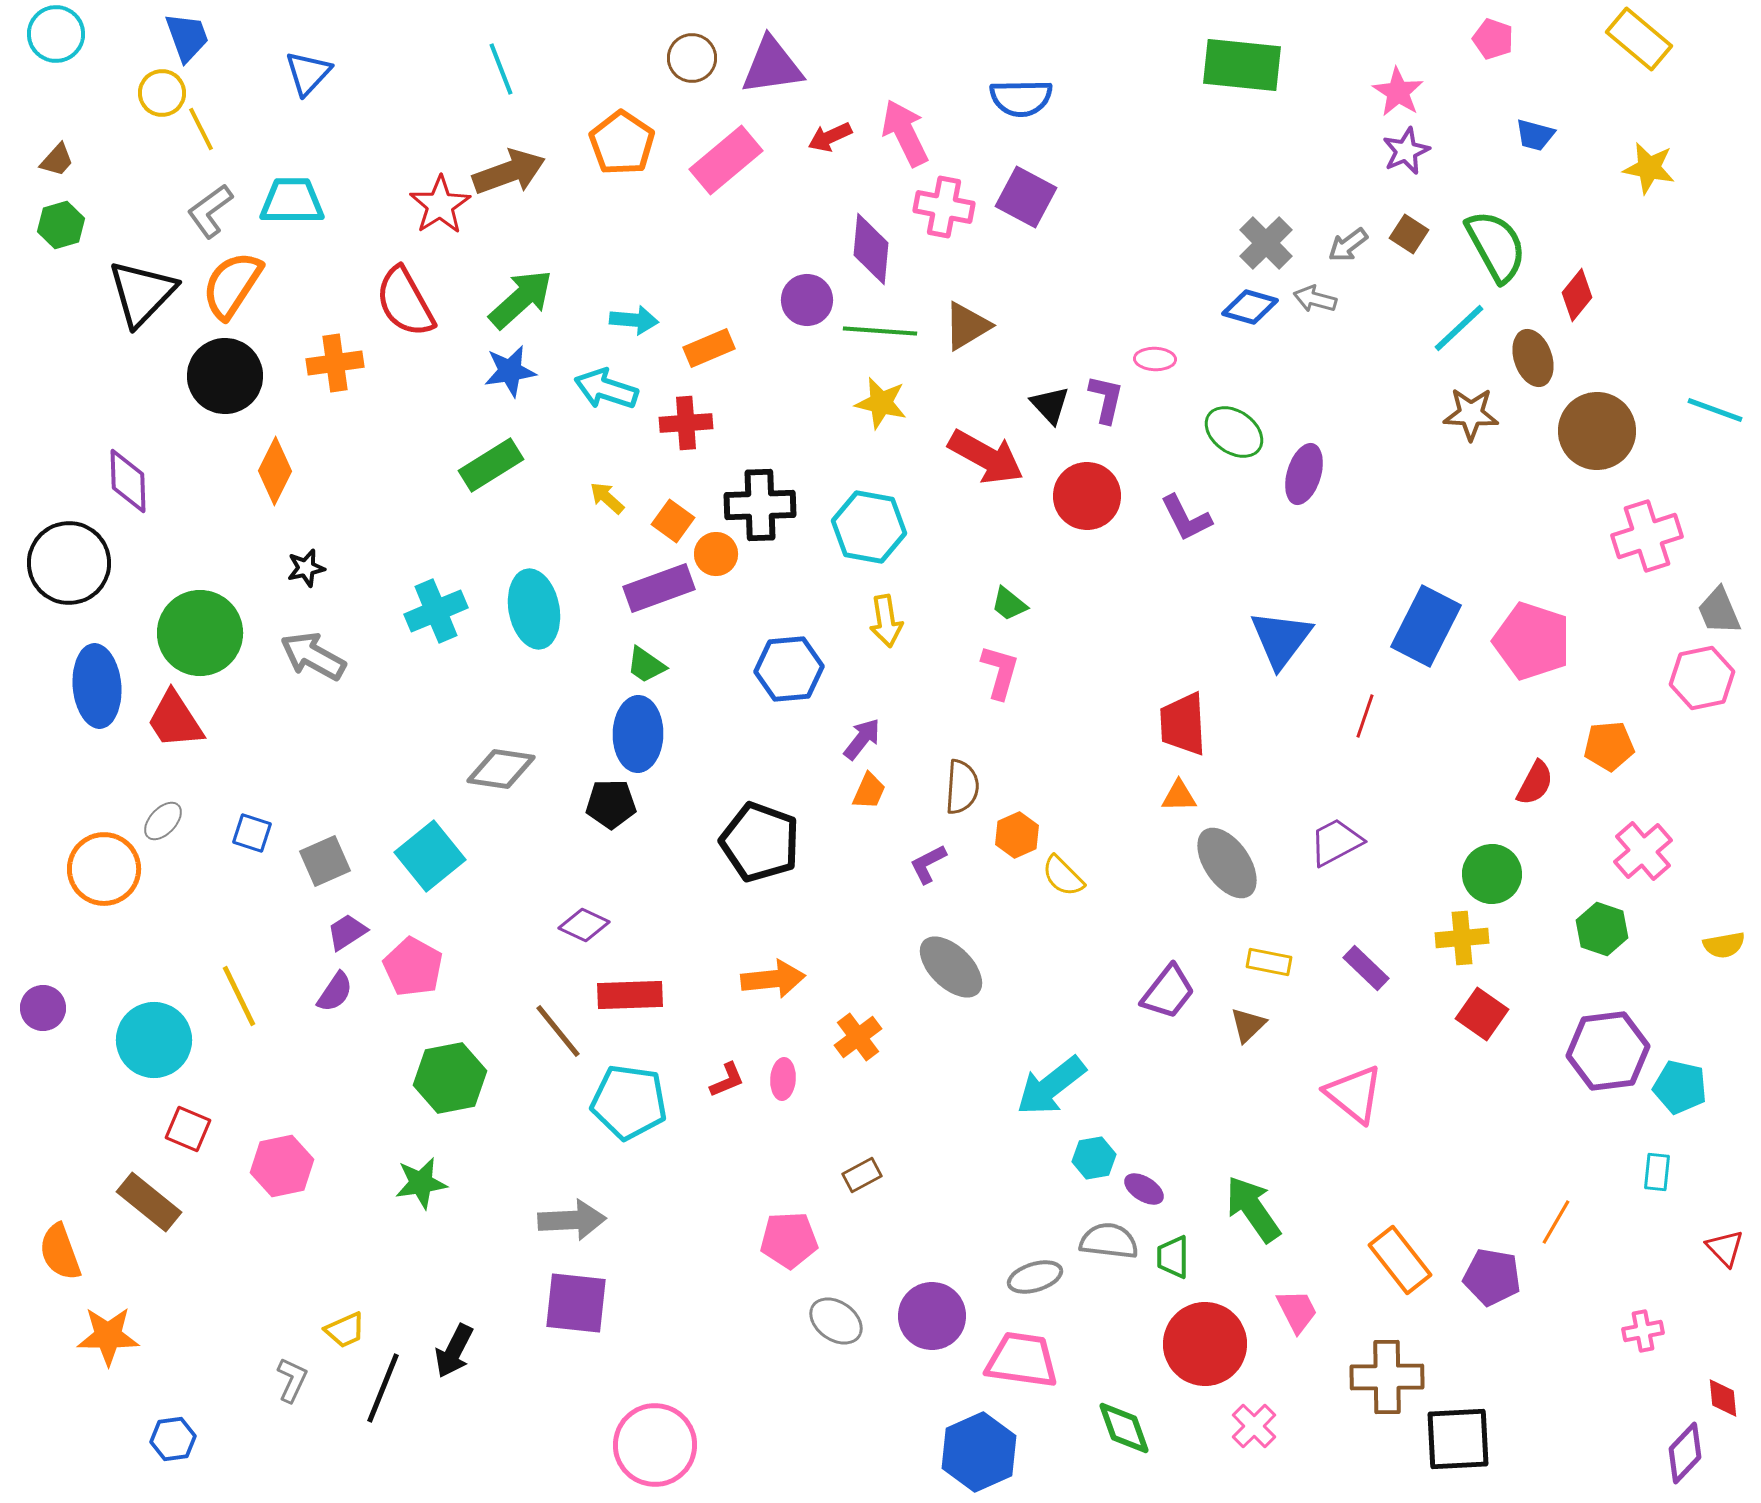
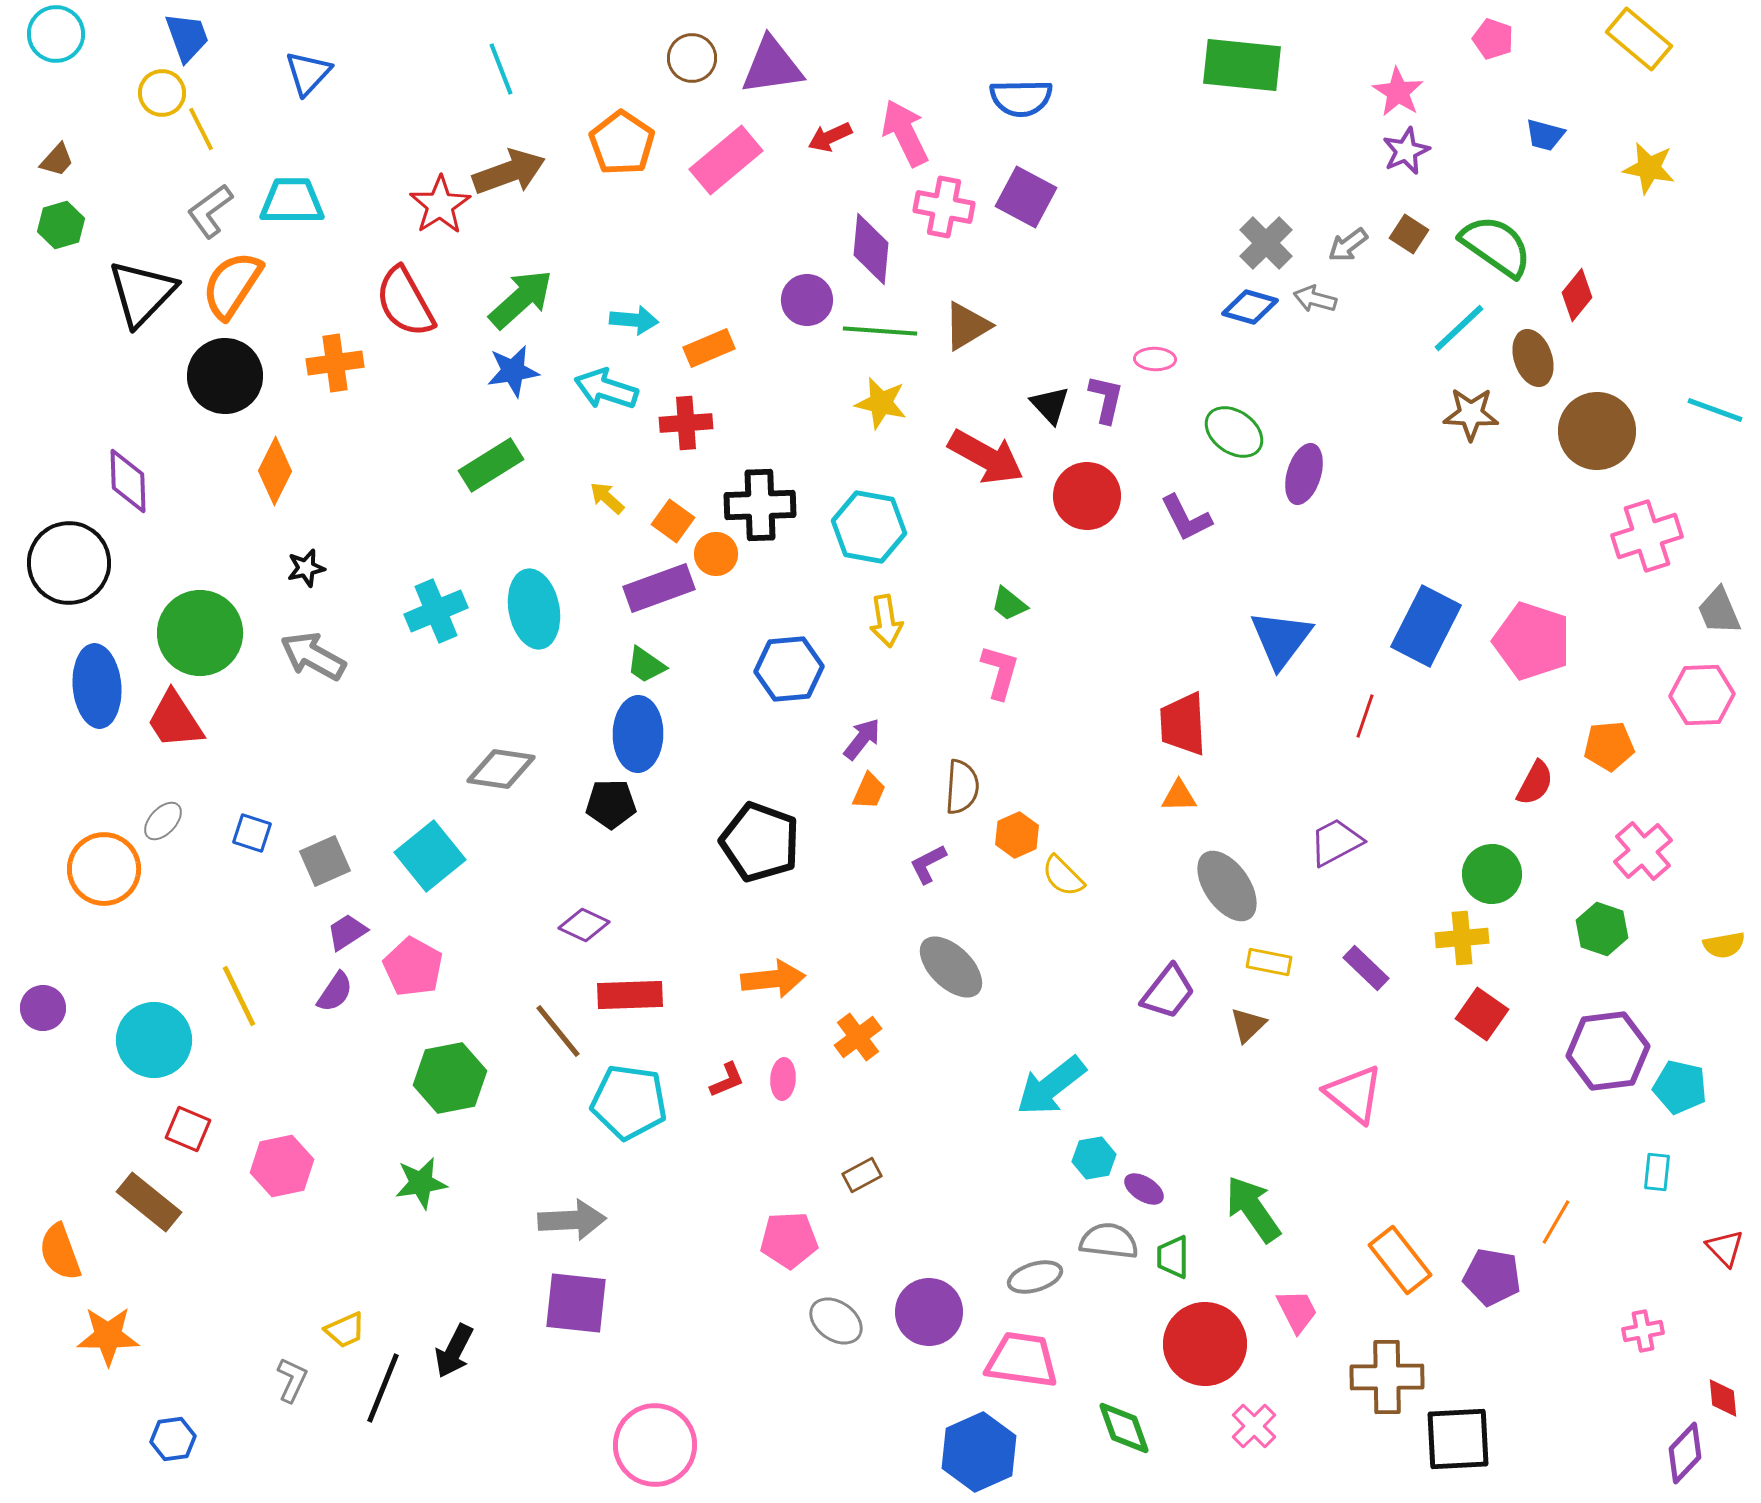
blue trapezoid at (1535, 135): moved 10 px right
green semicircle at (1496, 246): rotated 26 degrees counterclockwise
blue star at (510, 371): moved 3 px right
pink hexagon at (1702, 678): moved 17 px down; rotated 10 degrees clockwise
gray ellipse at (1227, 863): moved 23 px down
purple circle at (932, 1316): moved 3 px left, 4 px up
